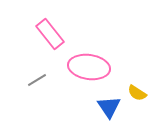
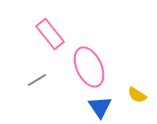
pink ellipse: rotated 57 degrees clockwise
yellow semicircle: moved 2 px down
blue triangle: moved 9 px left
